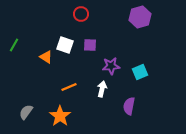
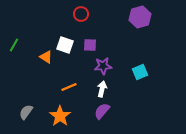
purple star: moved 8 px left
purple semicircle: moved 27 px left, 5 px down; rotated 30 degrees clockwise
